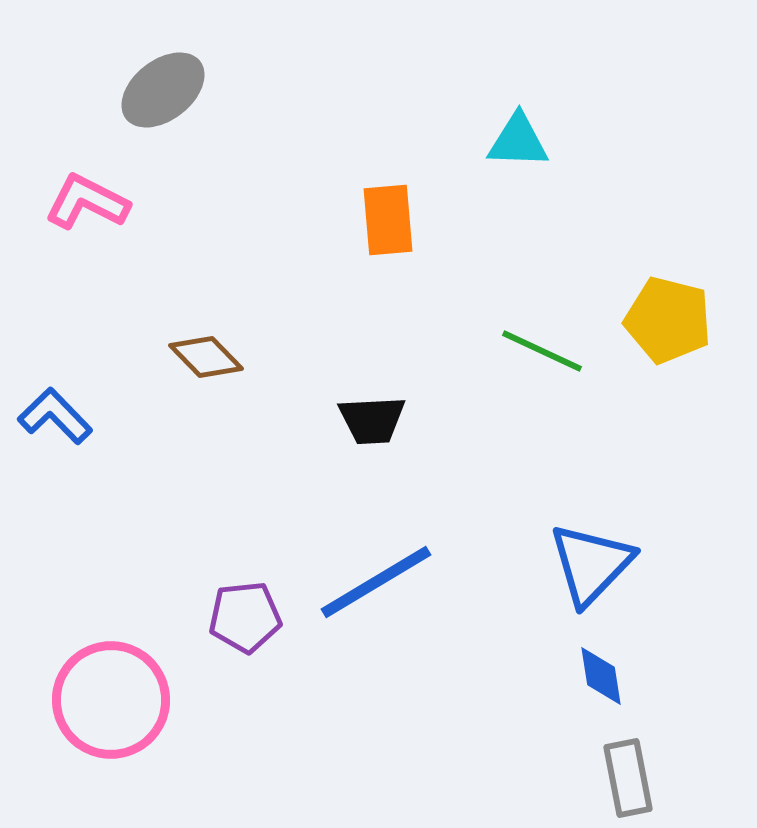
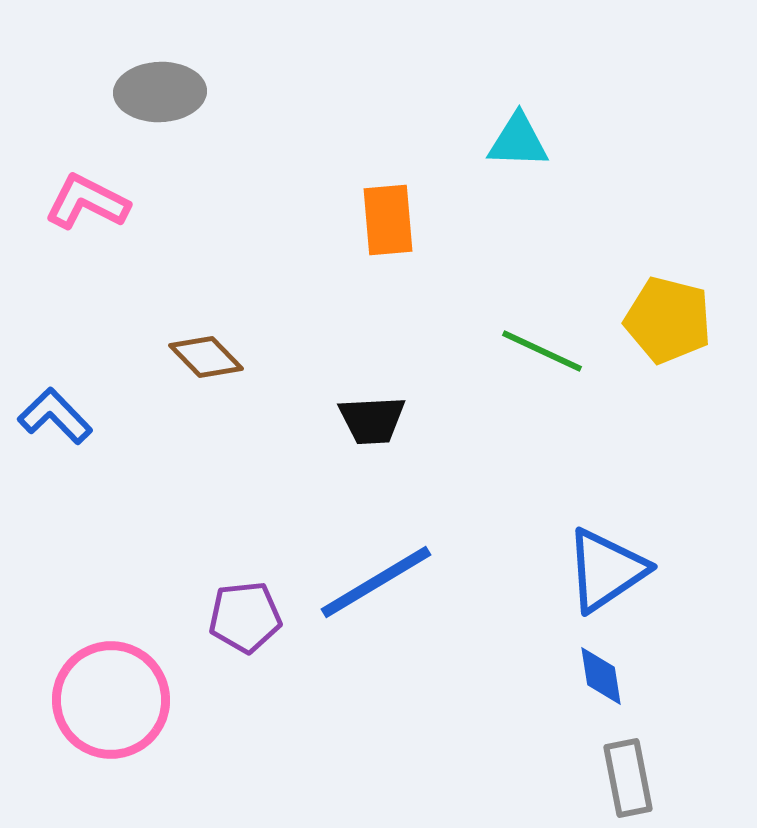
gray ellipse: moved 3 px left, 2 px down; rotated 36 degrees clockwise
blue triangle: moved 15 px right, 6 px down; rotated 12 degrees clockwise
